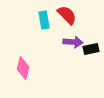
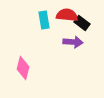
red semicircle: rotated 40 degrees counterclockwise
black rectangle: moved 9 px left, 26 px up; rotated 49 degrees clockwise
